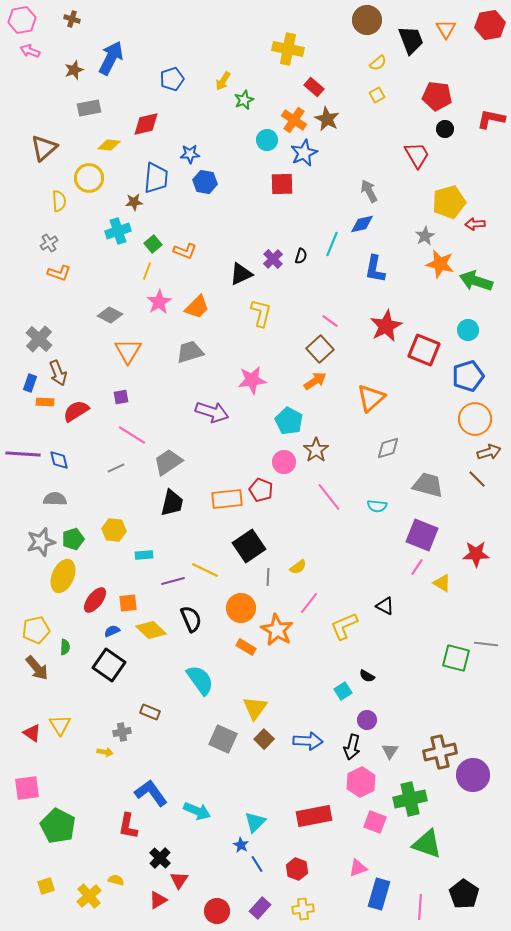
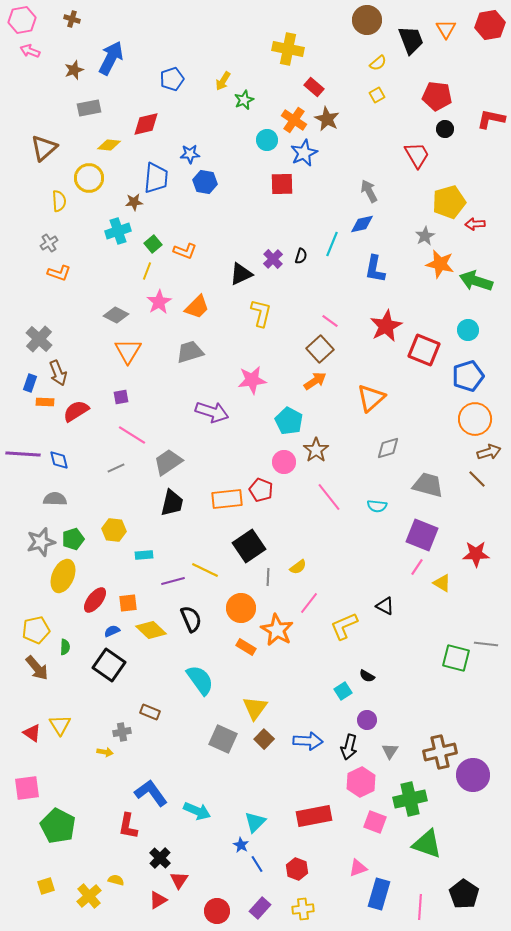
gray diamond at (110, 315): moved 6 px right
black arrow at (352, 747): moved 3 px left
